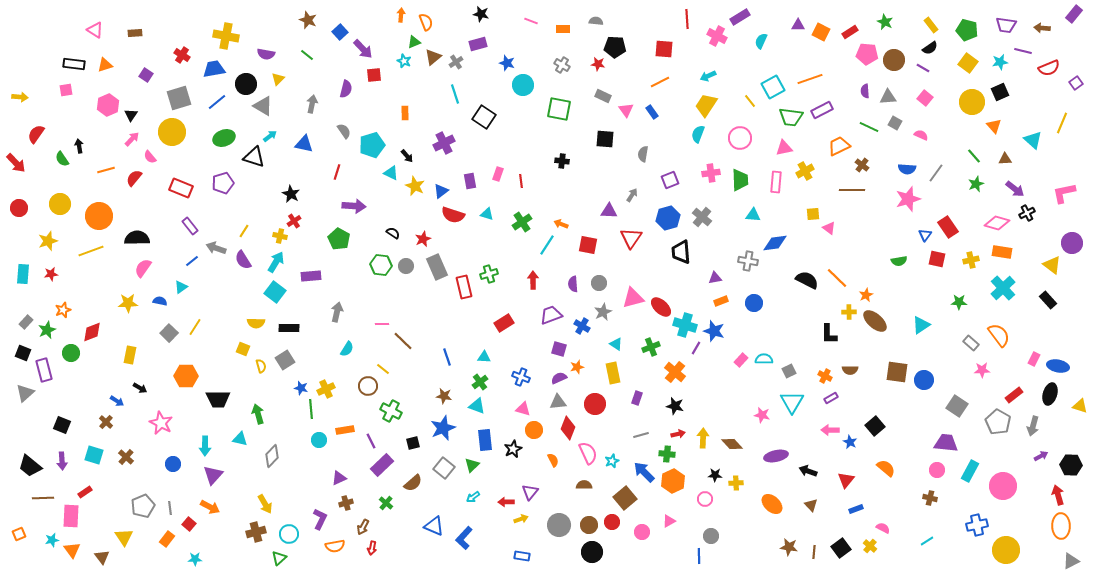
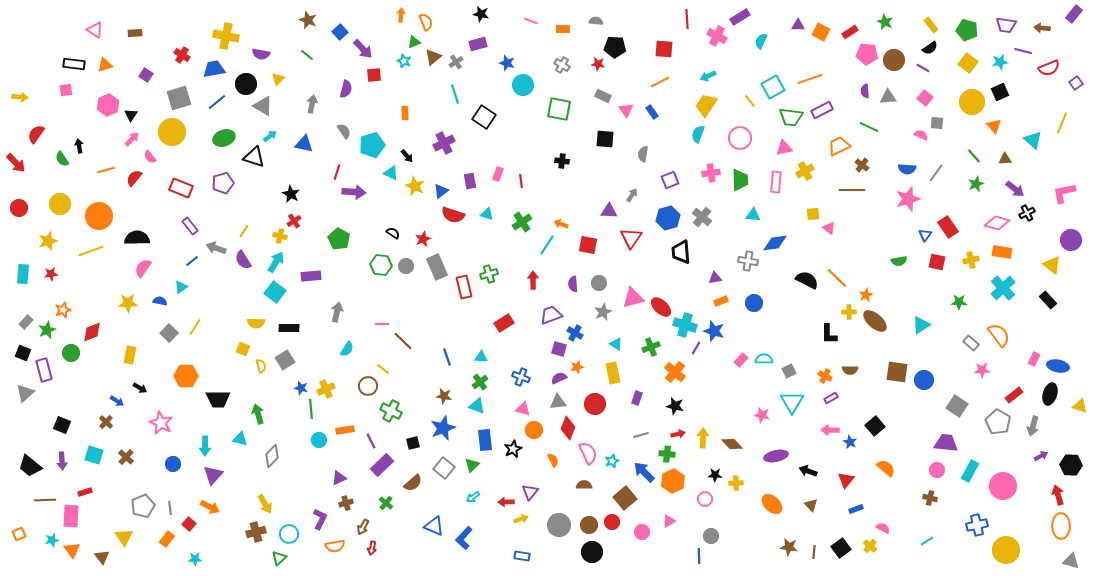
purple semicircle at (266, 54): moved 5 px left
gray square at (895, 123): moved 42 px right; rotated 24 degrees counterclockwise
purple arrow at (354, 206): moved 14 px up
purple circle at (1072, 243): moved 1 px left, 3 px up
red square at (937, 259): moved 3 px down
blue cross at (582, 326): moved 7 px left, 7 px down
cyan triangle at (484, 357): moved 3 px left
red rectangle at (85, 492): rotated 16 degrees clockwise
brown line at (43, 498): moved 2 px right, 2 px down
gray triangle at (1071, 561): rotated 42 degrees clockwise
